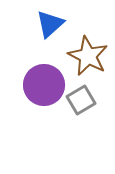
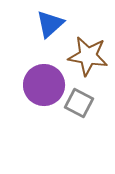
brown star: rotated 18 degrees counterclockwise
gray square: moved 2 px left, 3 px down; rotated 32 degrees counterclockwise
